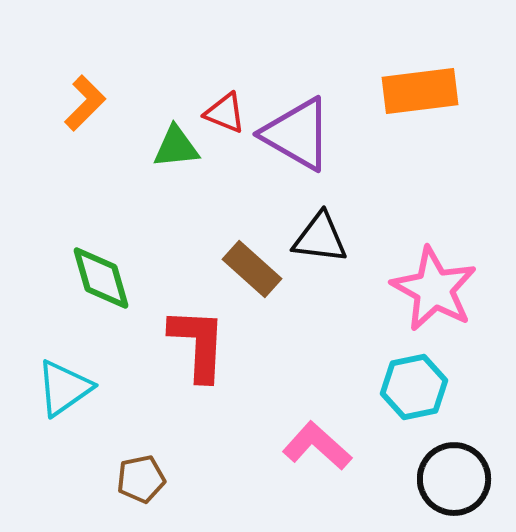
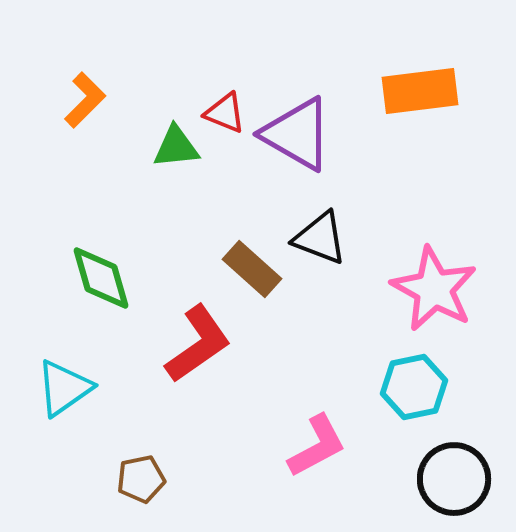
orange L-shape: moved 3 px up
black triangle: rotated 14 degrees clockwise
red L-shape: rotated 52 degrees clockwise
pink L-shape: rotated 110 degrees clockwise
